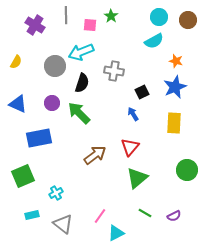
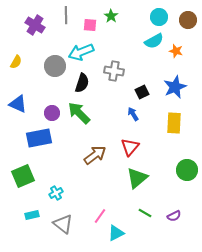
orange star: moved 10 px up
purple circle: moved 10 px down
